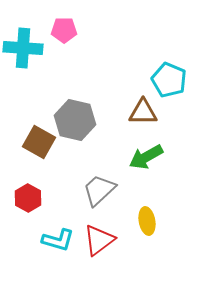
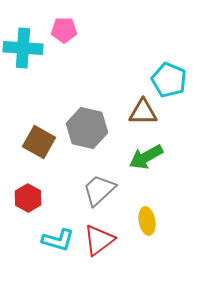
gray hexagon: moved 12 px right, 8 px down
